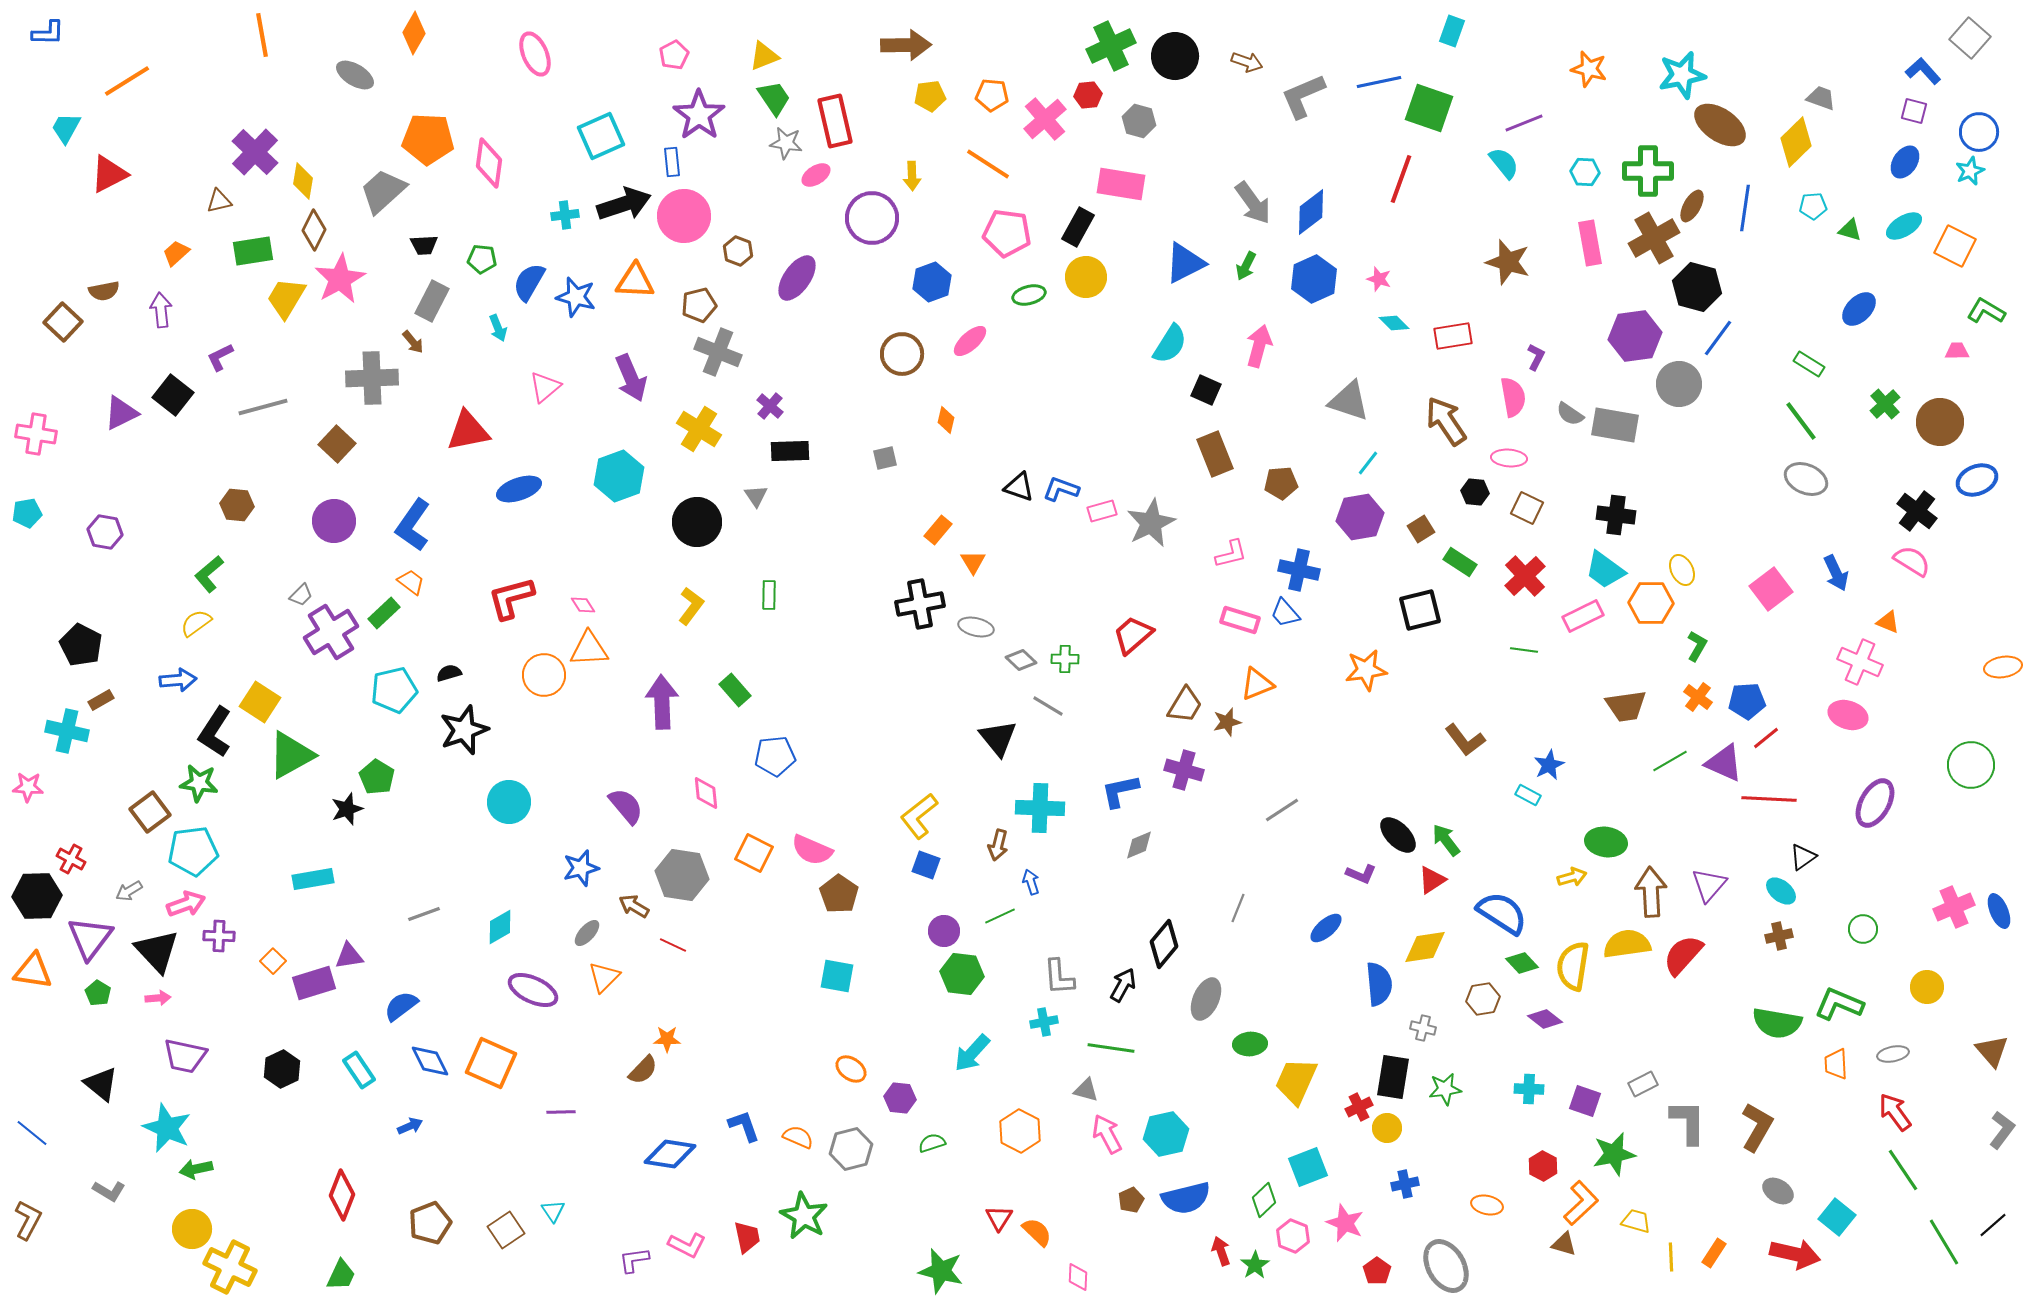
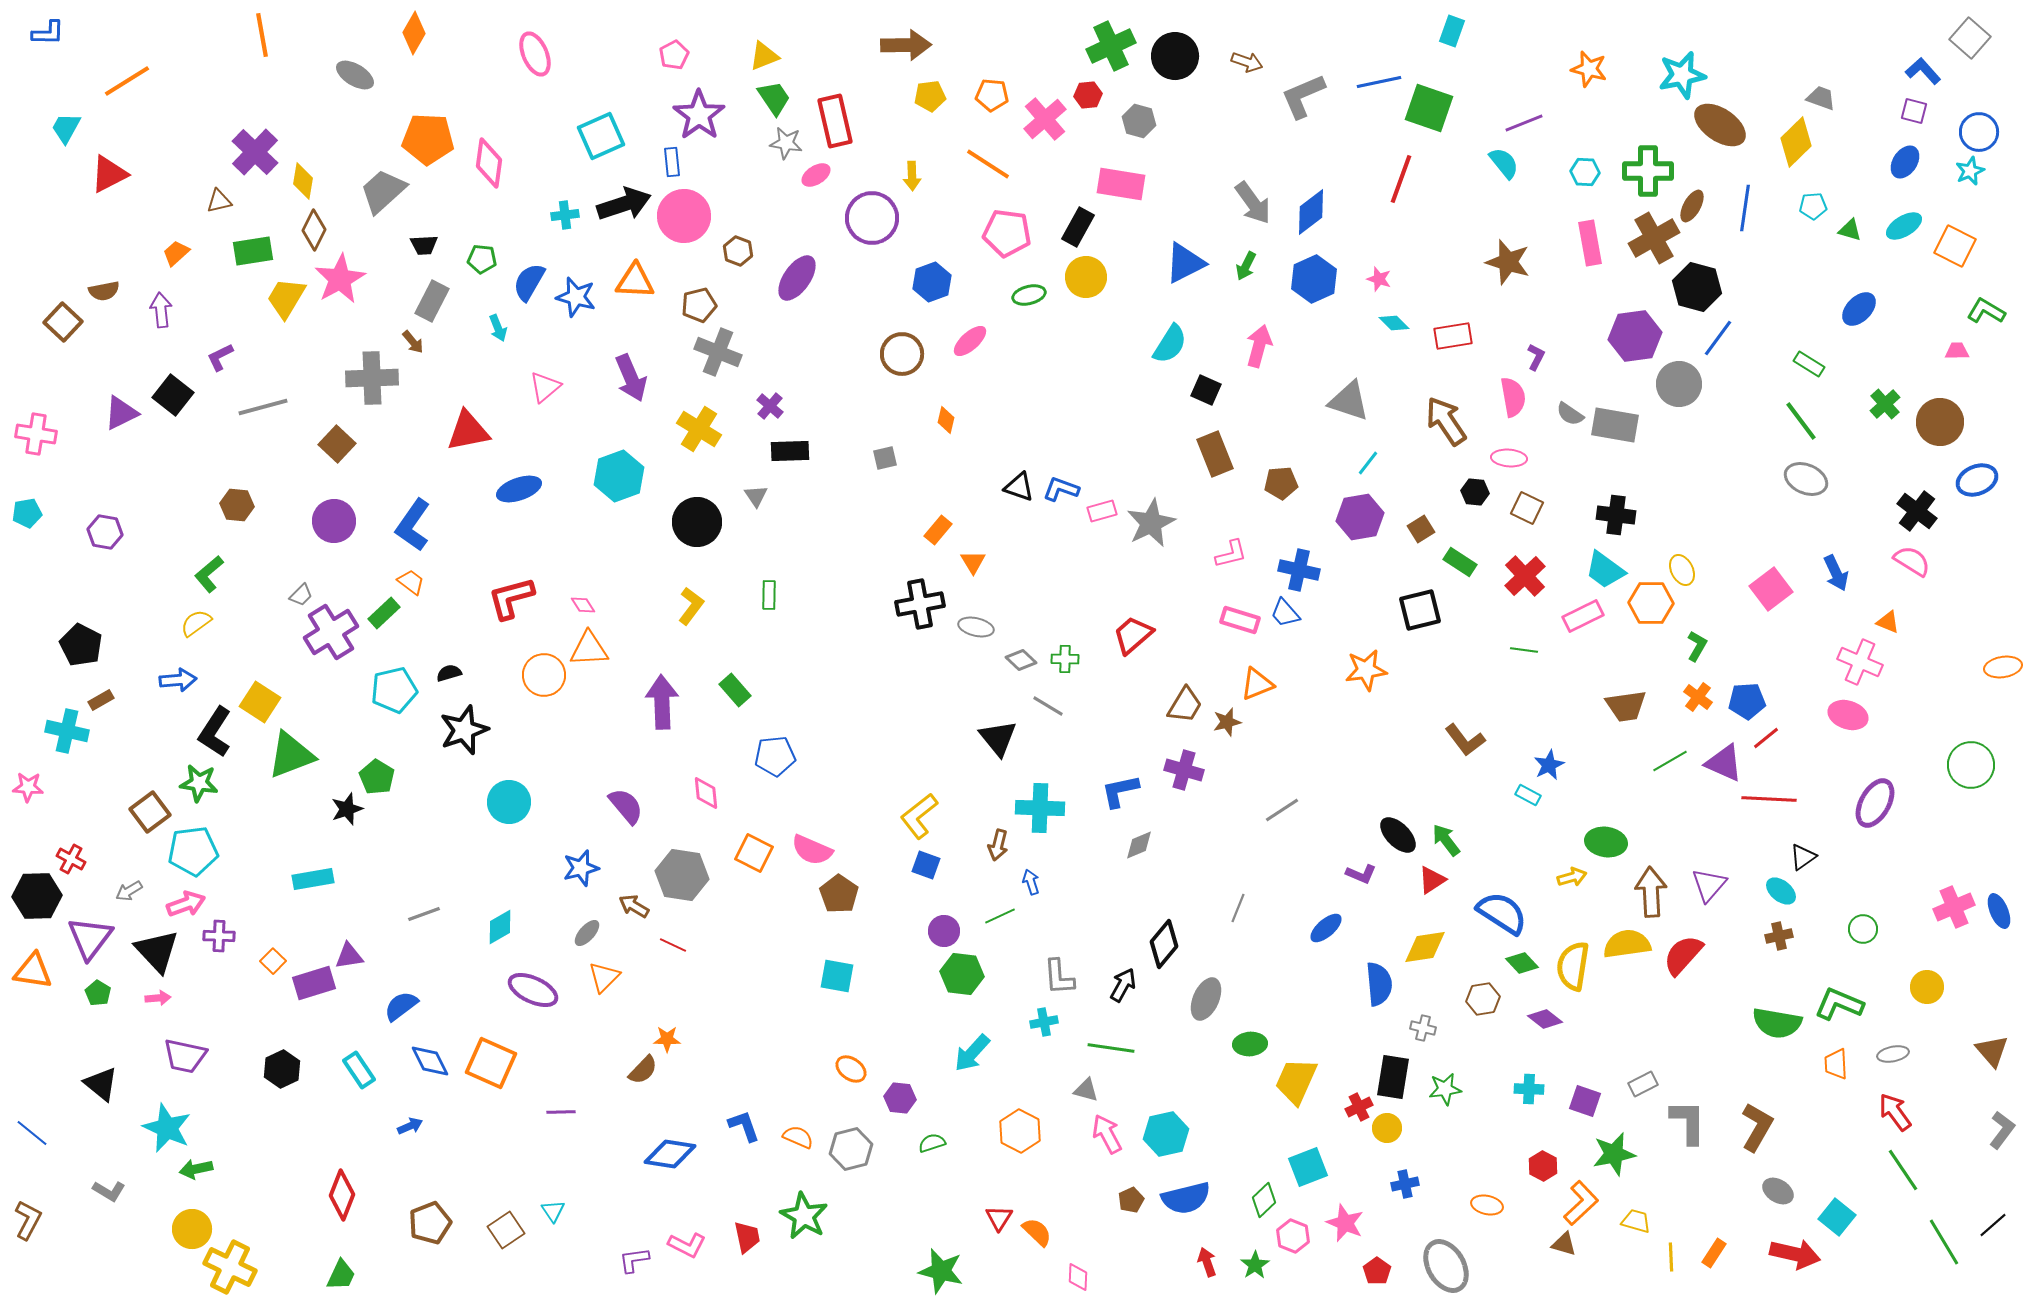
green triangle at (291, 755): rotated 8 degrees clockwise
red arrow at (1221, 1251): moved 14 px left, 11 px down
